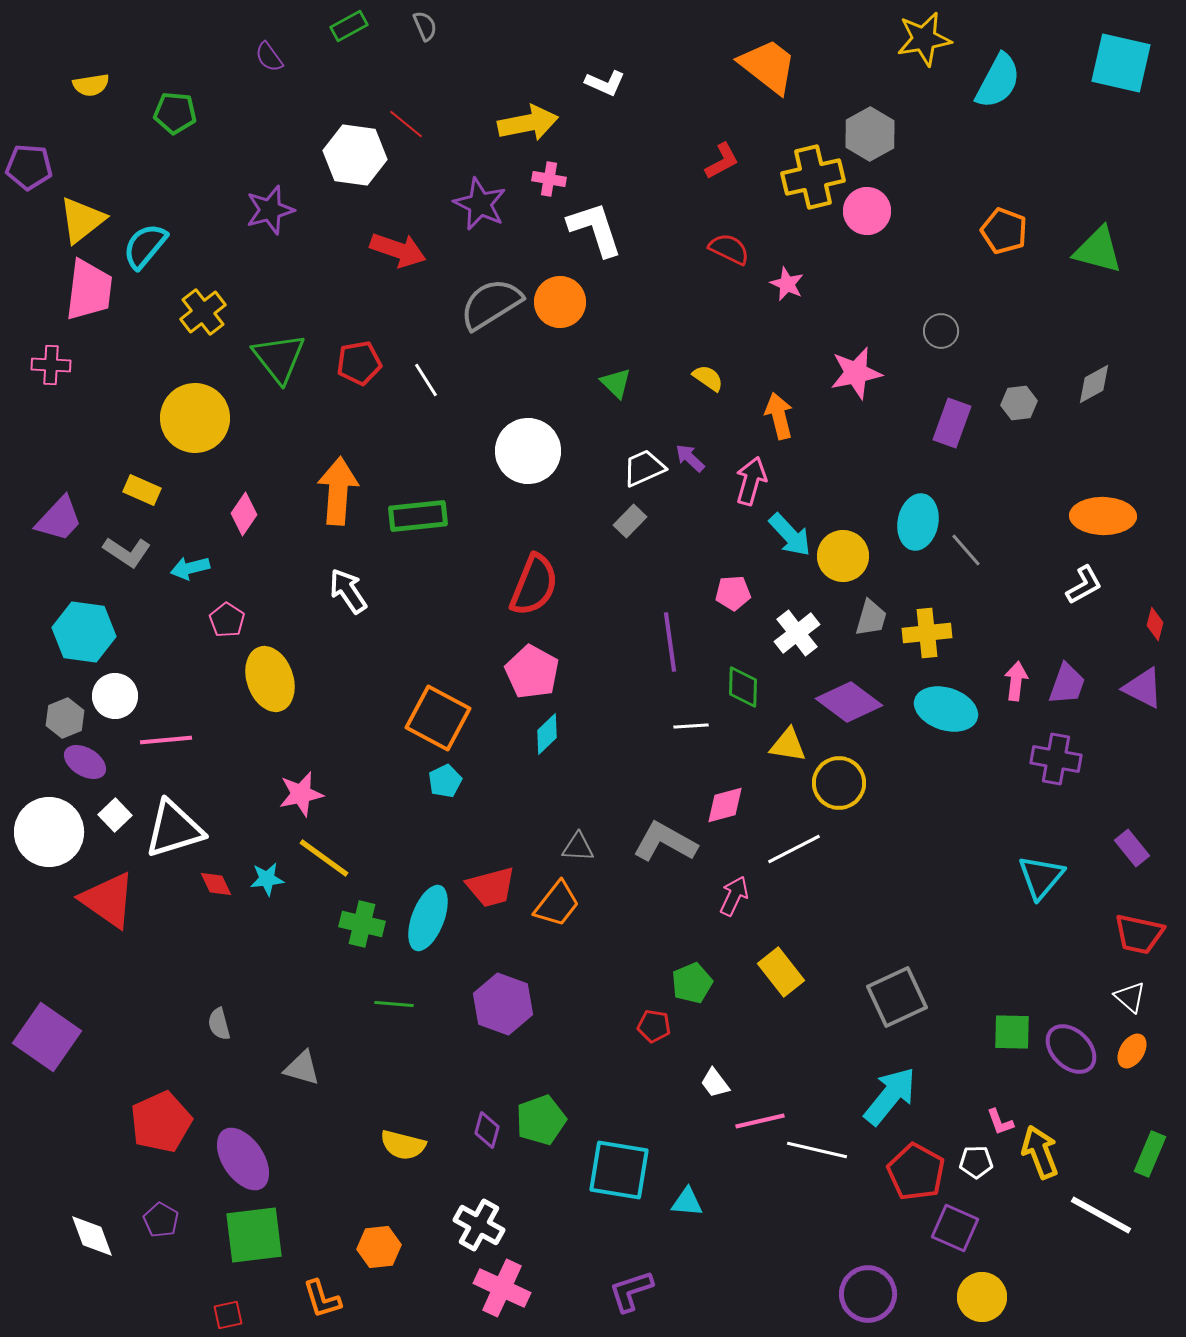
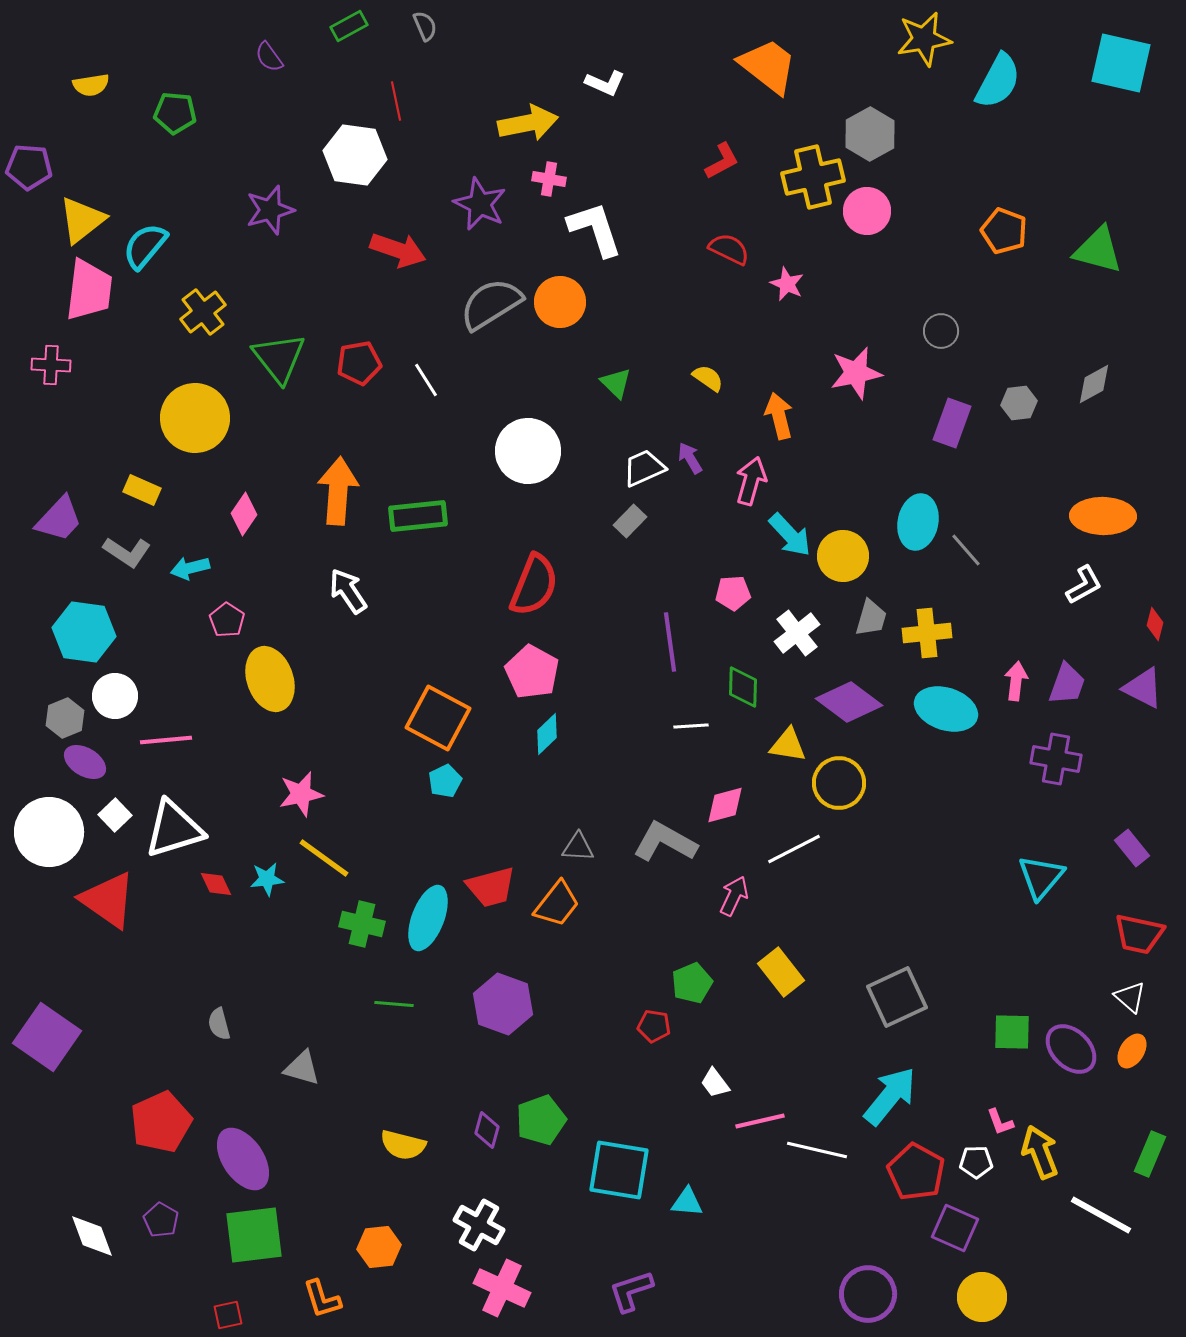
red line at (406, 124): moved 10 px left, 23 px up; rotated 39 degrees clockwise
purple arrow at (690, 458): rotated 16 degrees clockwise
